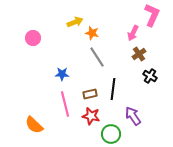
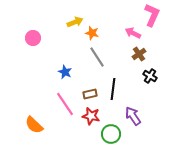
pink arrow: rotated 91 degrees clockwise
blue star: moved 3 px right, 2 px up; rotated 24 degrees clockwise
pink line: rotated 20 degrees counterclockwise
